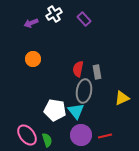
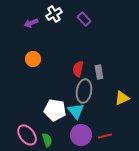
gray rectangle: moved 2 px right
